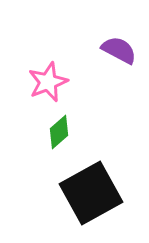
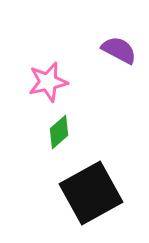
pink star: rotated 9 degrees clockwise
